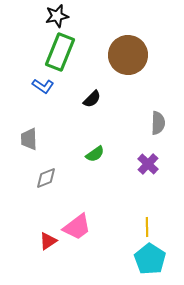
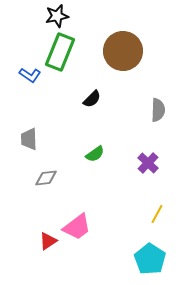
brown circle: moved 5 px left, 4 px up
blue L-shape: moved 13 px left, 11 px up
gray semicircle: moved 13 px up
purple cross: moved 1 px up
gray diamond: rotated 15 degrees clockwise
yellow line: moved 10 px right, 13 px up; rotated 30 degrees clockwise
